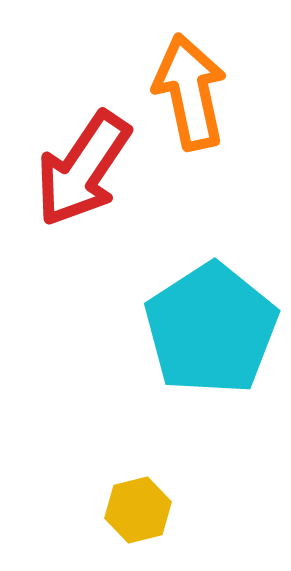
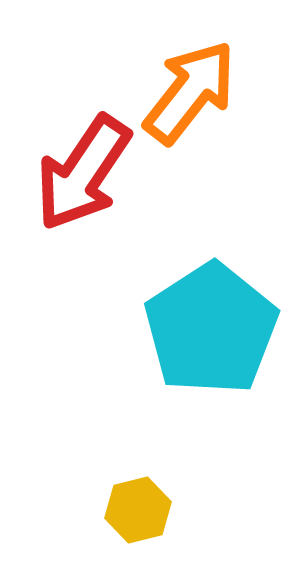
orange arrow: rotated 50 degrees clockwise
red arrow: moved 4 px down
